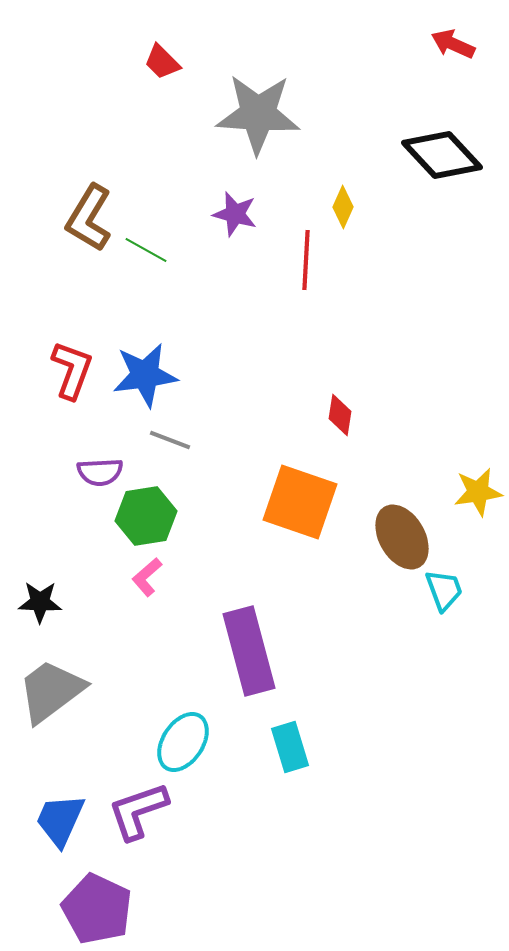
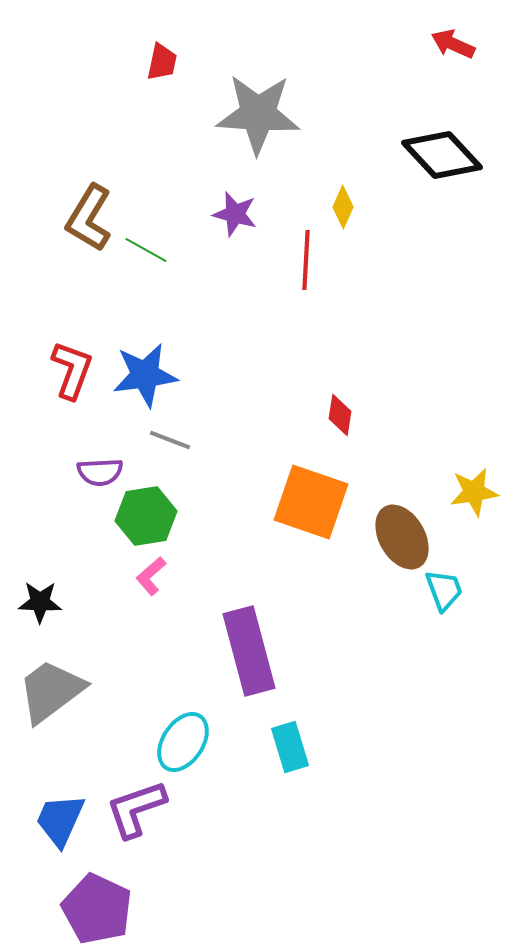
red trapezoid: rotated 123 degrees counterclockwise
yellow star: moved 4 px left
orange square: moved 11 px right
pink L-shape: moved 4 px right, 1 px up
purple L-shape: moved 2 px left, 2 px up
